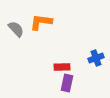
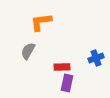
orange L-shape: rotated 15 degrees counterclockwise
gray semicircle: moved 12 px right, 22 px down; rotated 108 degrees counterclockwise
